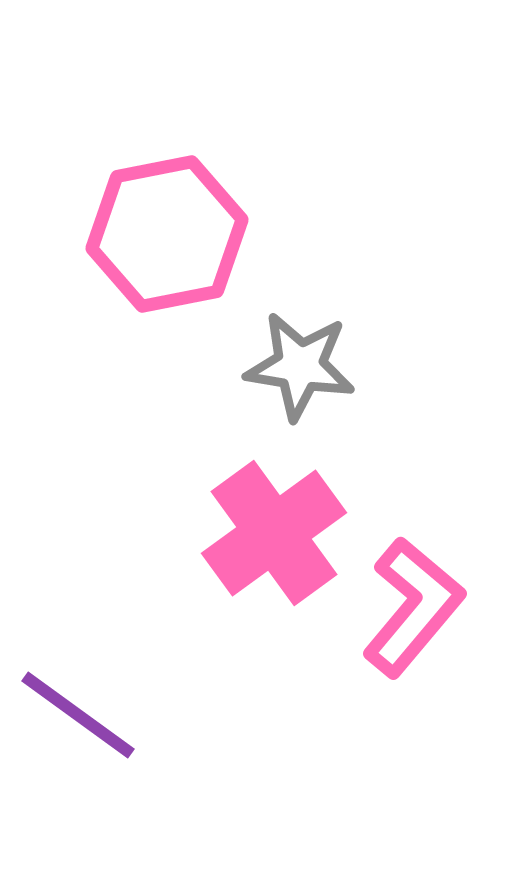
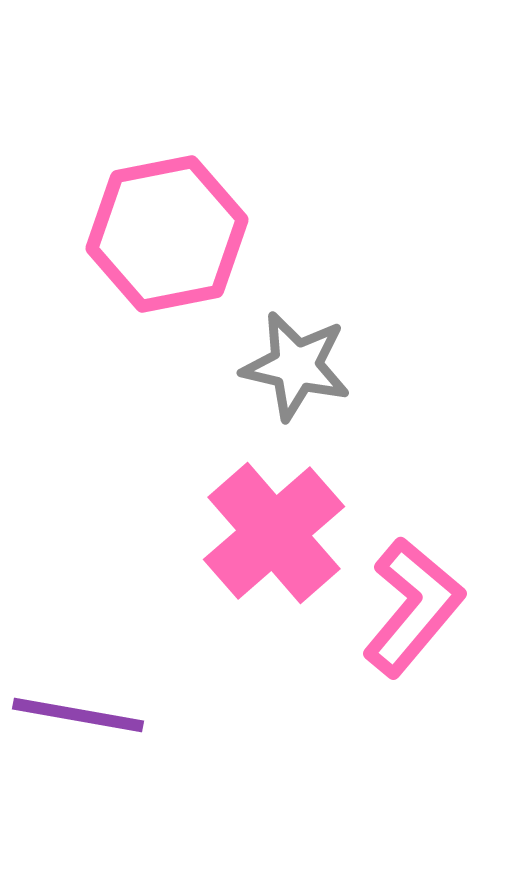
gray star: moved 4 px left; rotated 4 degrees clockwise
pink cross: rotated 5 degrees counterclockwise
purple line: rotated 26 degrees counterclockwise
